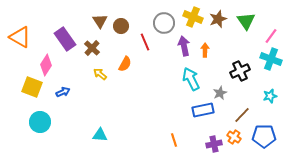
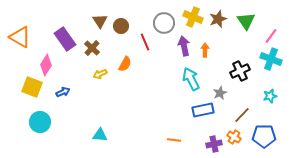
yellow arrow: rotated 64 degrees counterclockwise
orange line: rotated 64 degrees counterclockwise
